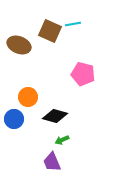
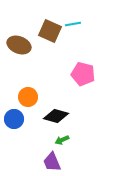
black diamond: moved 1 px right
